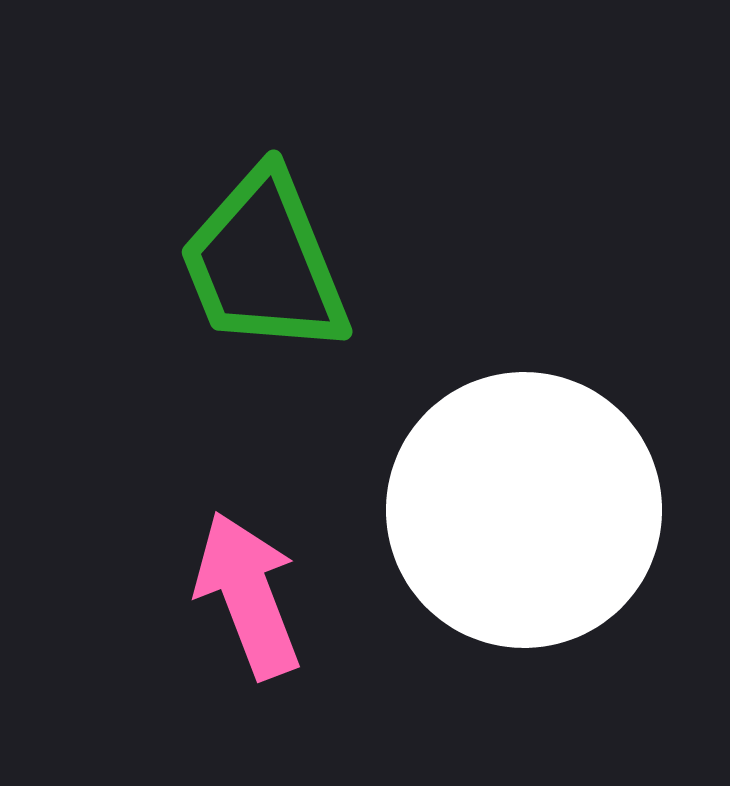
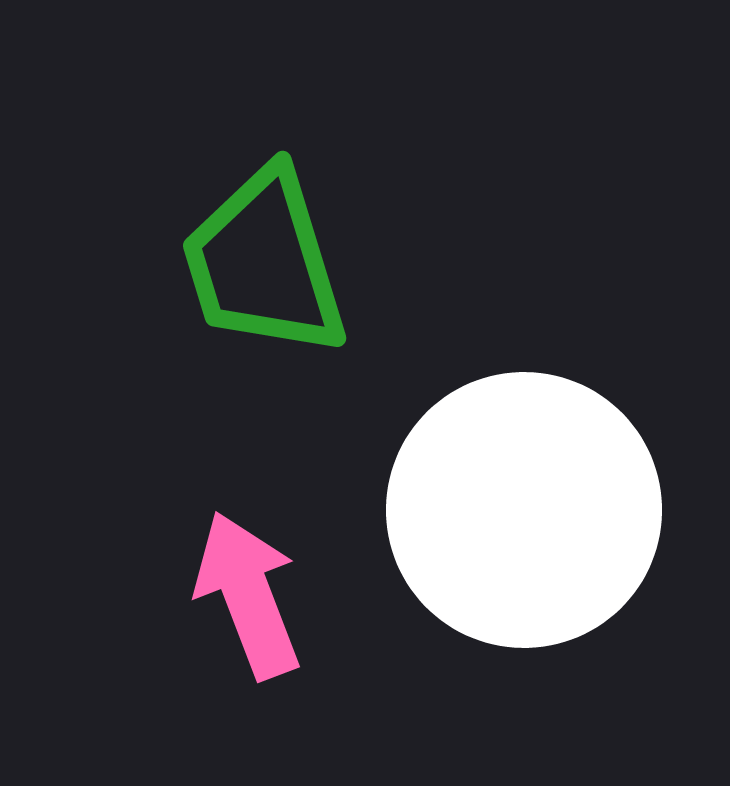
green trapezoid: rotated 5 degrees clockwise
